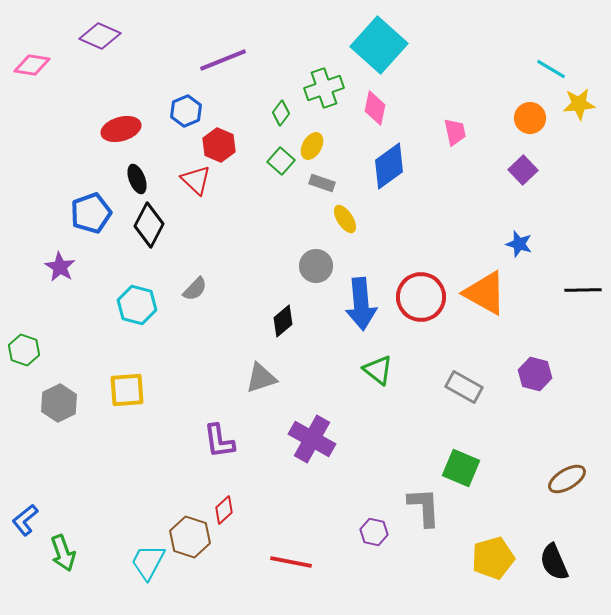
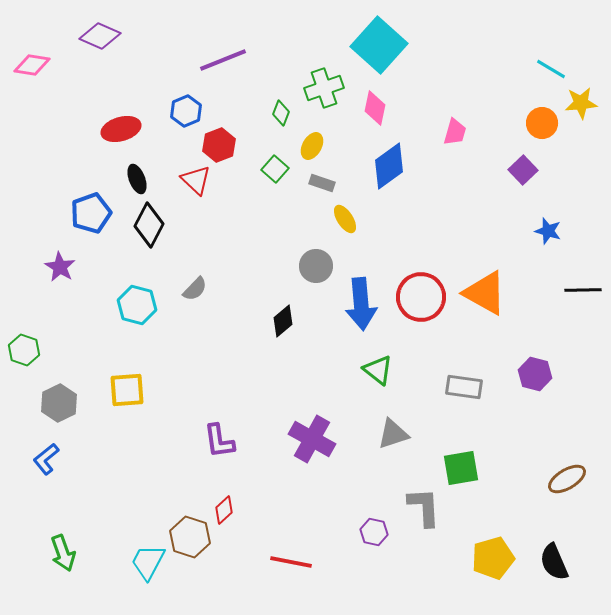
yellow star at (579, 104): moved 2 px right, 1 px up
green diamond at (281, 113): rotated 15 degrees counterclockwise
orange circle at (530, 118): moved 12 px right, 5 px down
pink trapezoid at (455, 132): rotated 28 degrees clockwise
red hexagon at (219, 145): rotated 16 degrees clockwise
green square at (281, 161): moved 6 px left, 8 px down
blue star at (519, 244): moved 29 px right, 13 px up
gray triangle at (261, 378): moved 132 px right, 56 px down
gray rectangle at (464, 387): rotated 21 degrees counterclockwise
green square at (461, 468): rotated 33 degrees counterclockwise
blue L-shape at (25, 520): moved 21 px right, 61 px up
